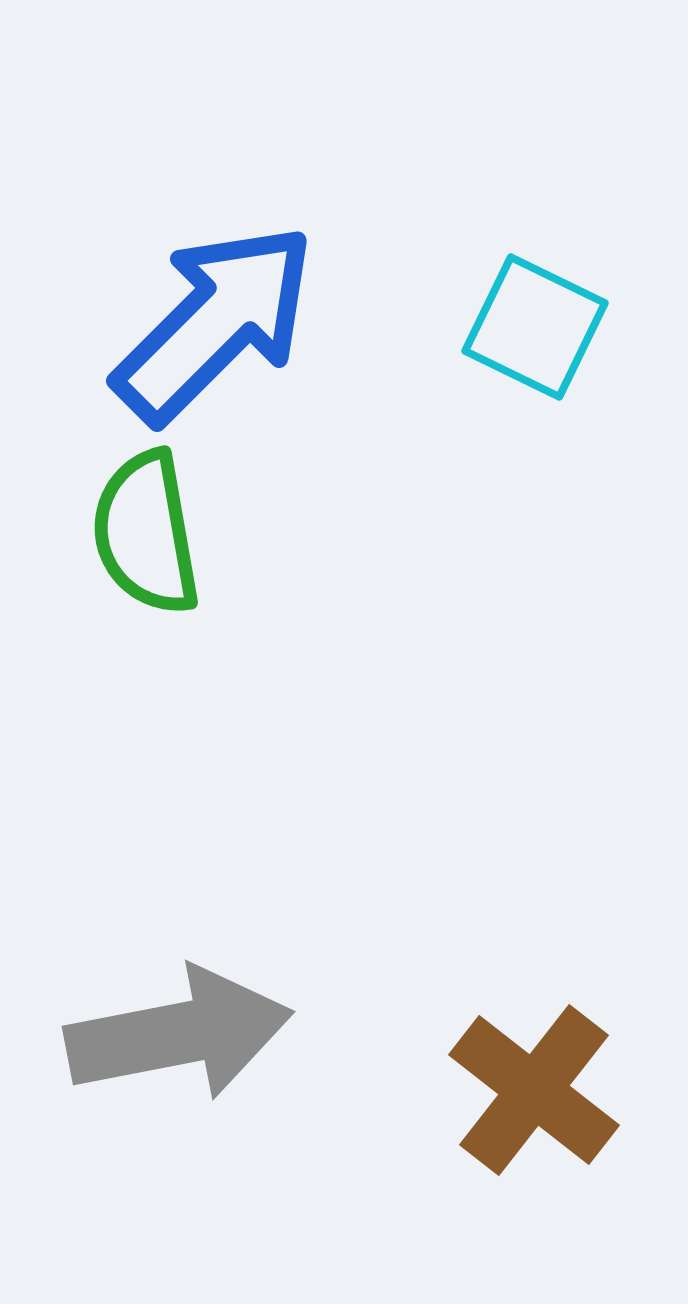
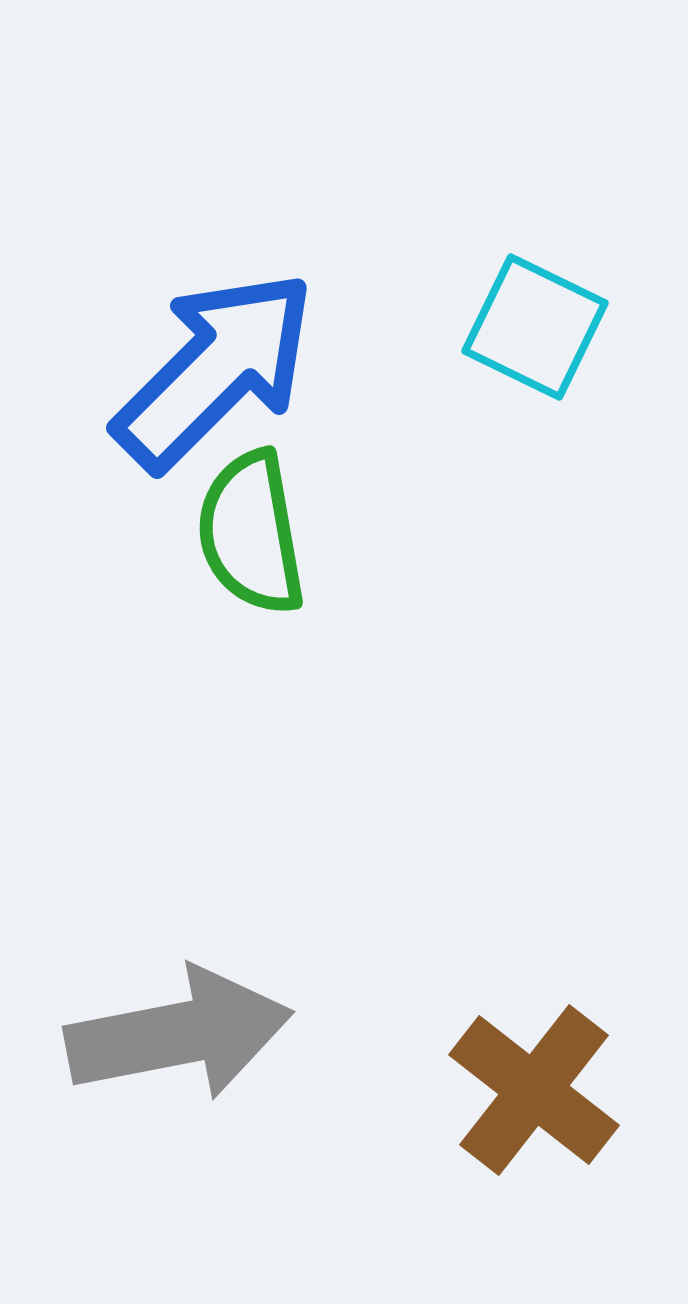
blue arrow: moved 47 px down
green semicircle: moved 105 px right
